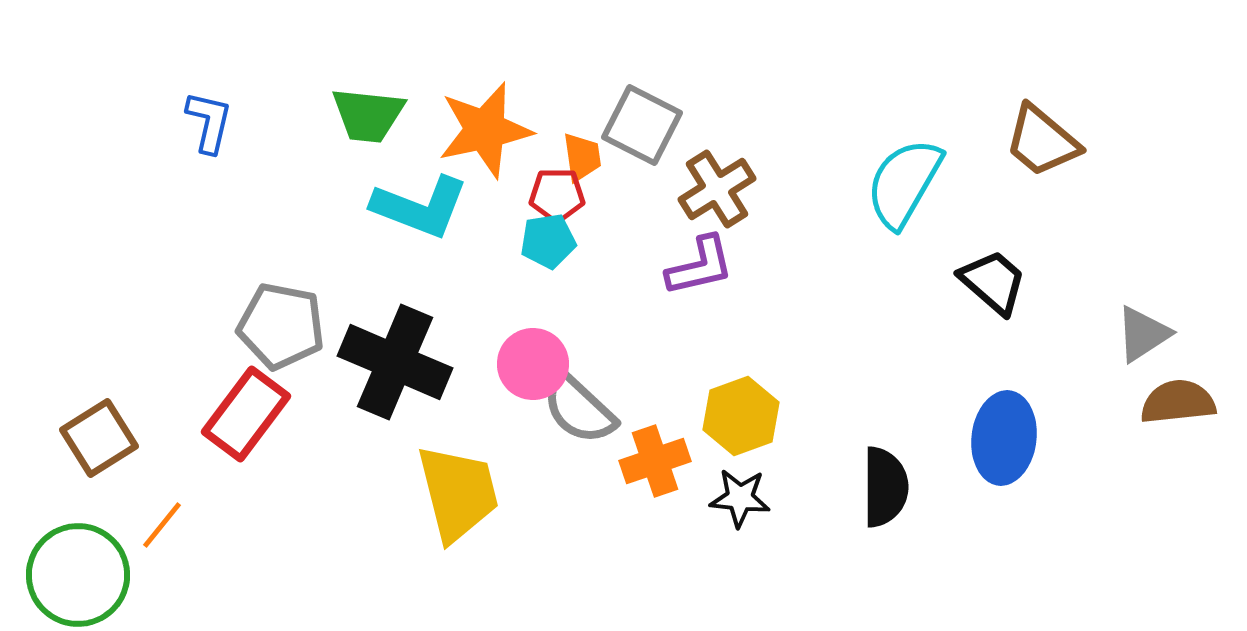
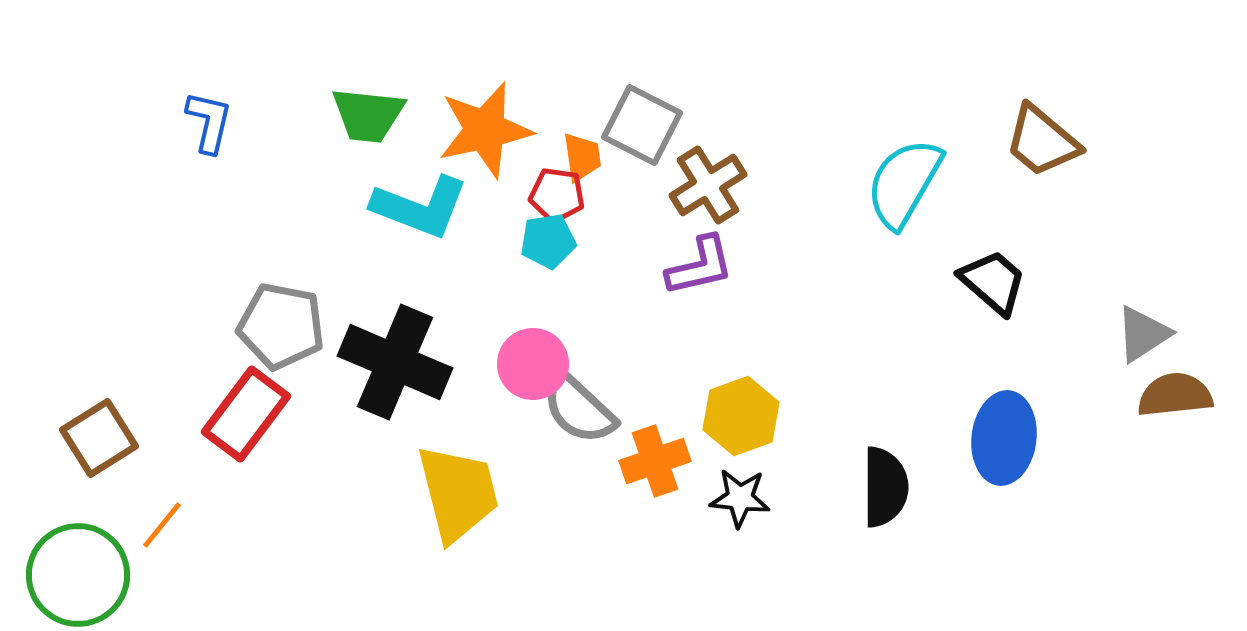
brown cross: moved 9 px left, 4 px up
red pentagon: rotated 8 degrees clockwise
brown semicircle: moved 3 px left, 7 px up
